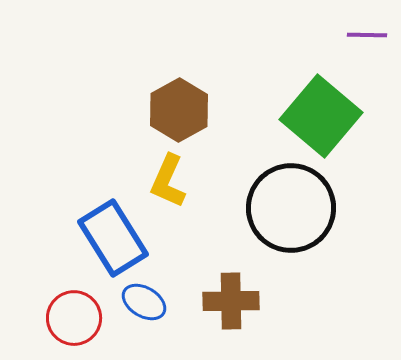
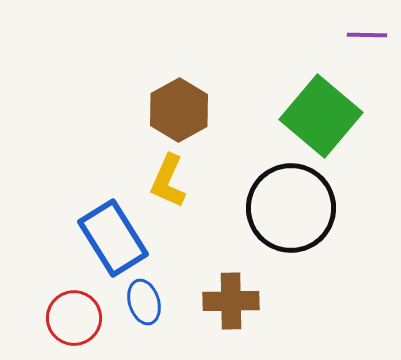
blue ellipse: rotated 42 degrees clockwise
